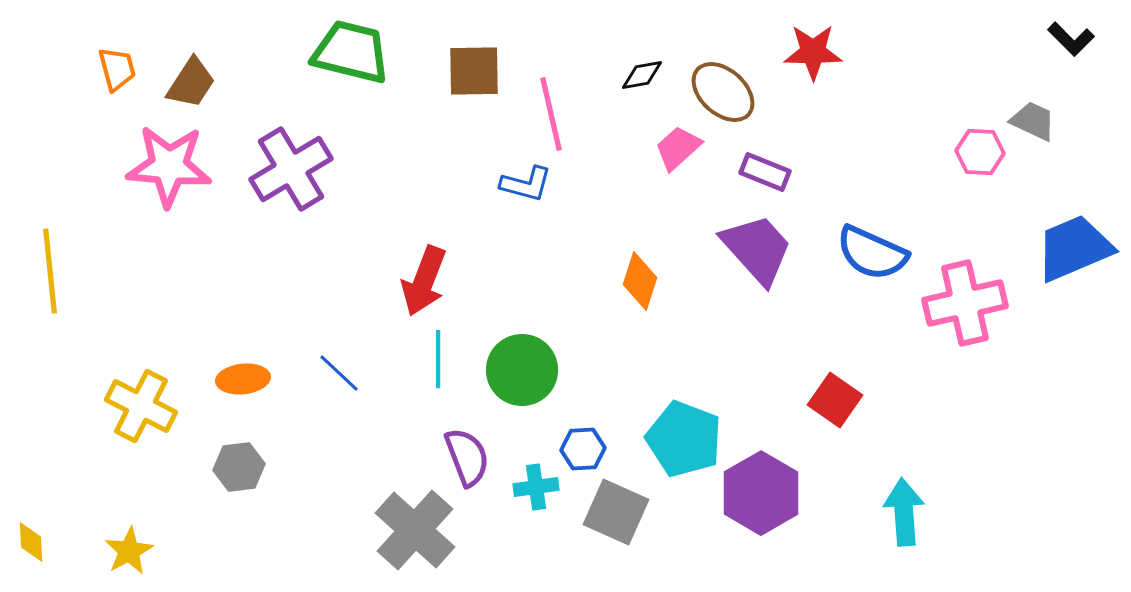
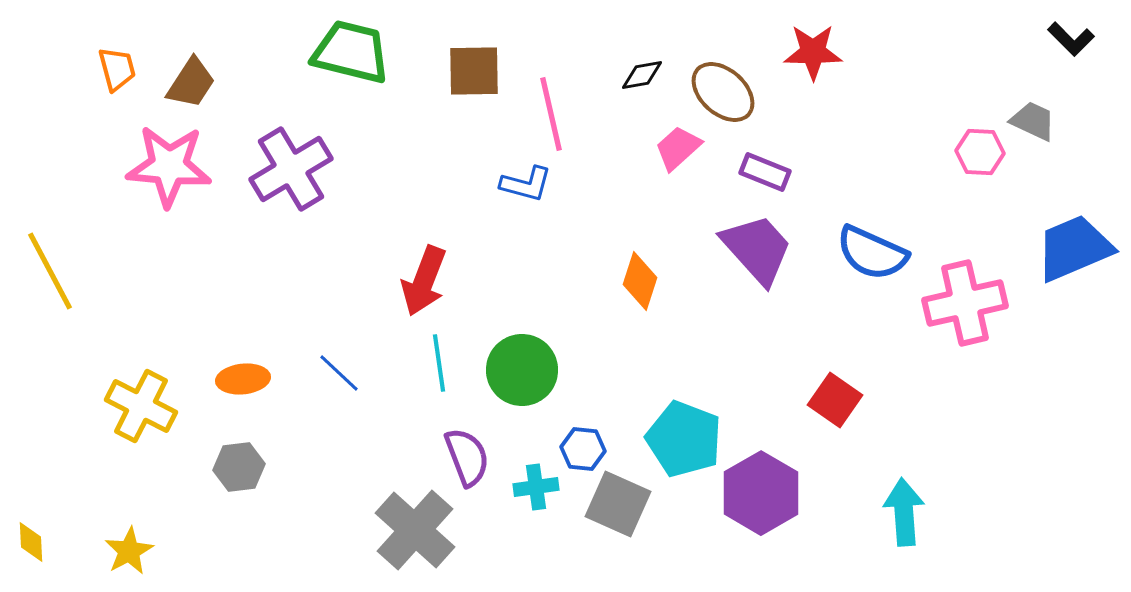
yellow line: rotated 22 degrees counterclockwise
cyan line: moved 1 px right, 4 px down; rotated 8 degrees counterclockwise
blue hexagon: rotated 9 degrees clockwise
gray square: moved 2 px right, 8 px up
